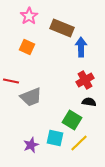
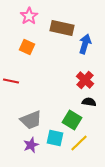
brown rectangle: rotated 10 degrees counterclockwise
blue arrow: moved 4 px right, 3 px up; rotated 18 degrees clockwise
red cross: rotated 18 degrees counterclockwise
gray trapezoid: moved 23 px down
